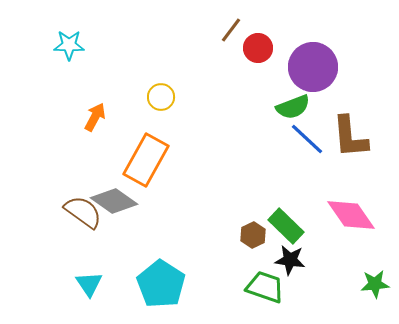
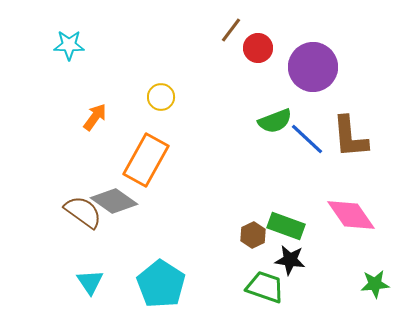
green semicircle: moved 18 px left, 14 px down
orange arrow: rotated 8 degrees clockwise
green rectangle: rotated 24 degrees counterclockwise
cyan triangle: moved 1 px right, 2 px up
